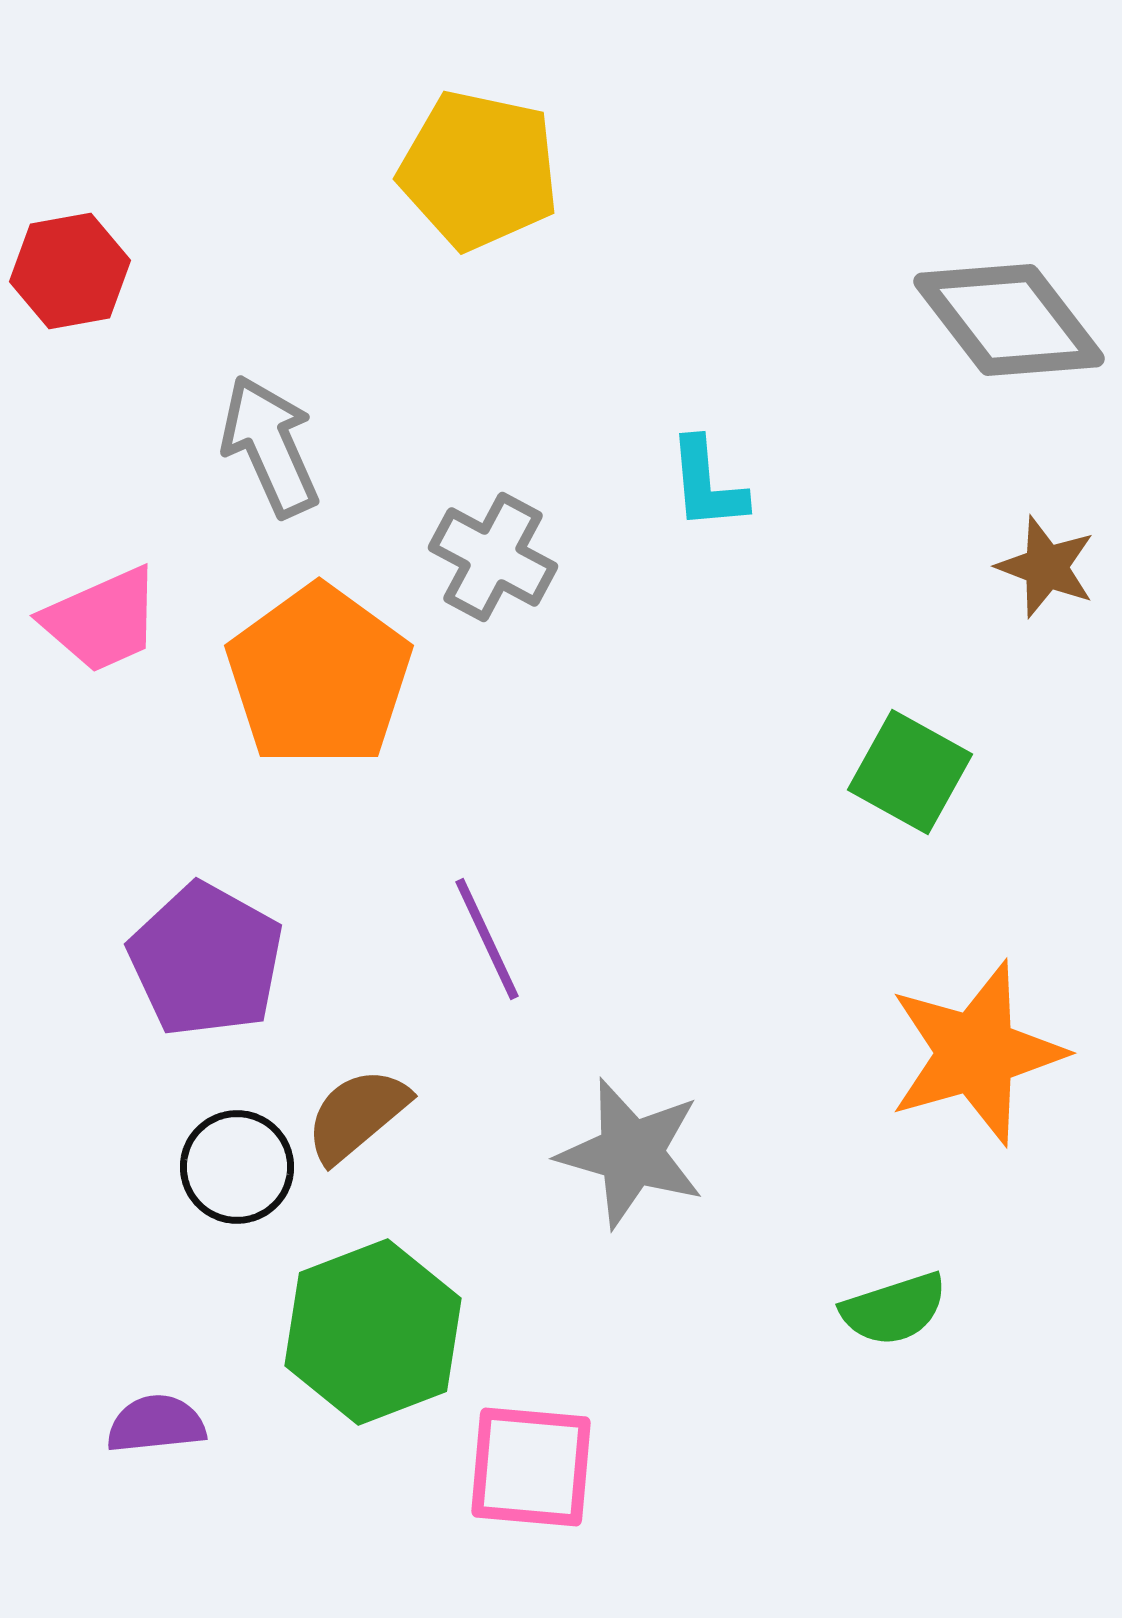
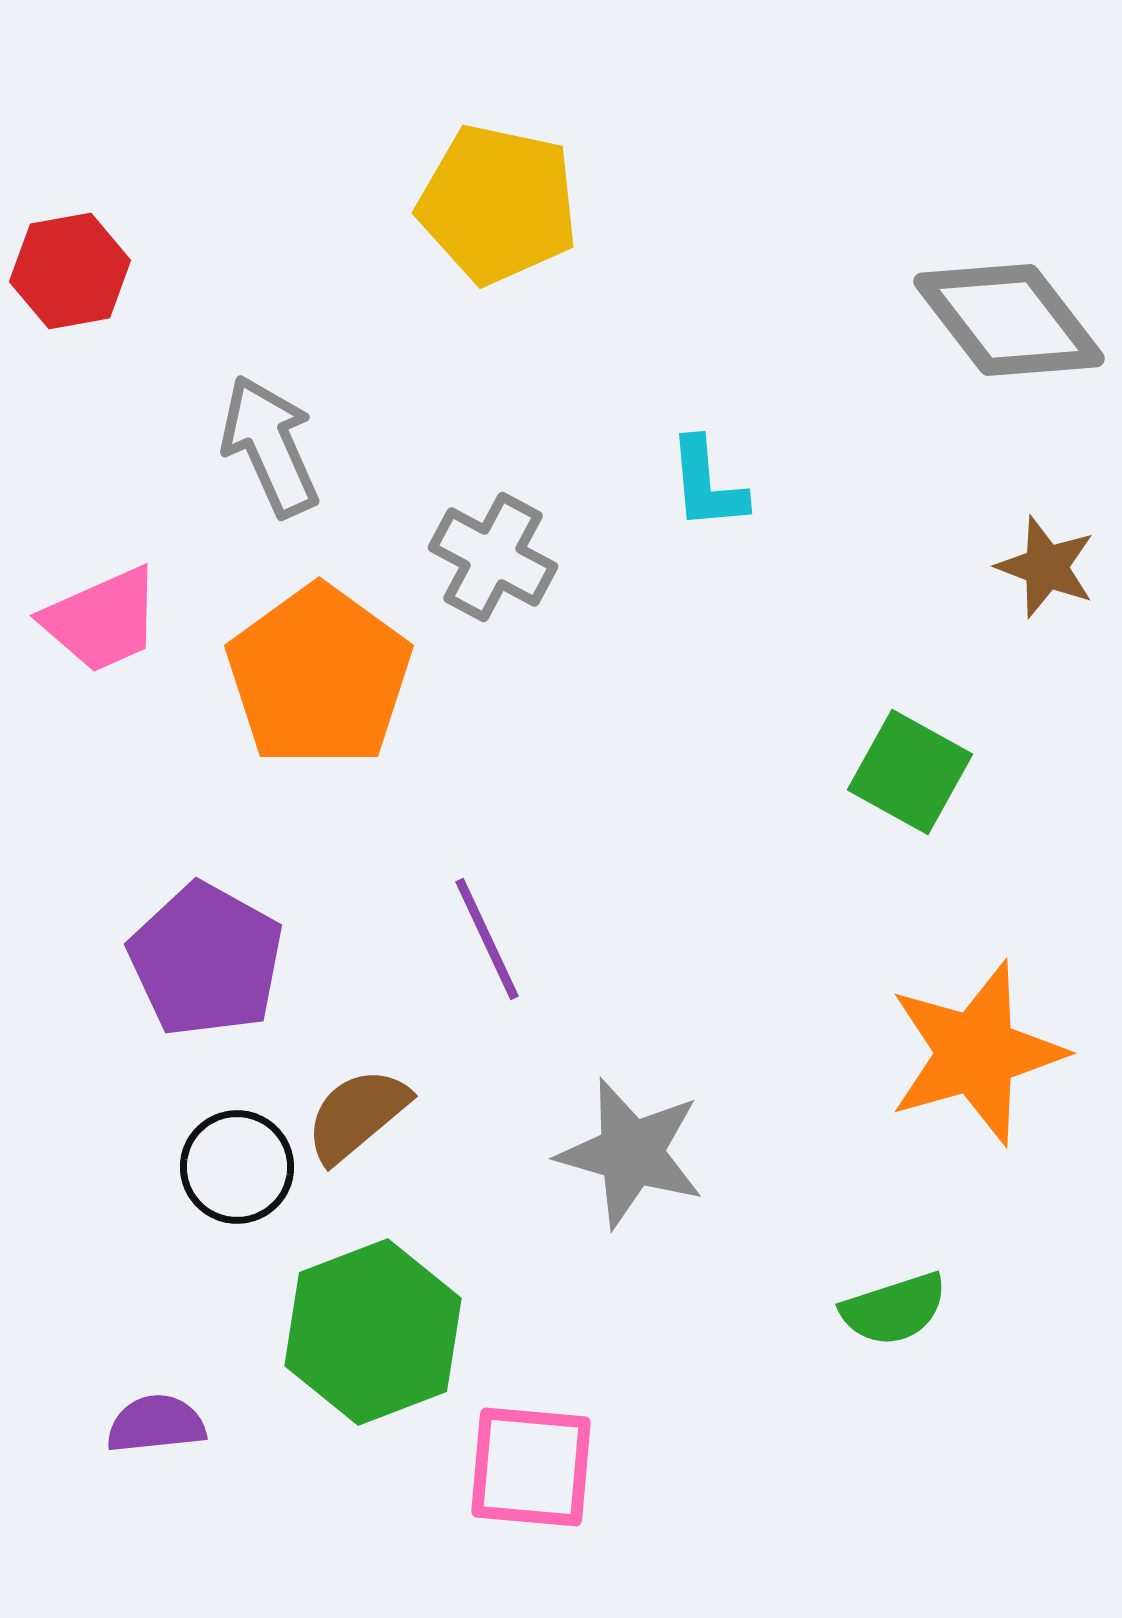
yellow pentagon: moved 19 px right, 34 px down
